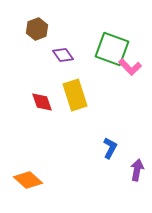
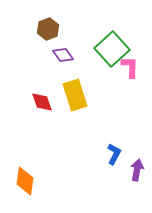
brown hexagon: moved 11 px right
green square: rotated 28 degrees clockwise
pink L-shape: rotated 135 degrees counterclockwise
blue L-shape: moved 4 px right, 6 px down
orange diamond: moved 3 px left, 1 px down; rotated 56 degrees clockwise
